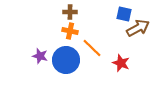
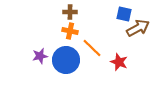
purple star: rotated 28 degrees counterclockwise
red star: moved 2 px left, 1 px up
